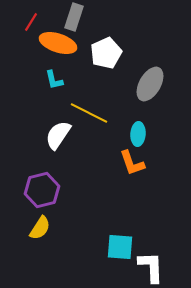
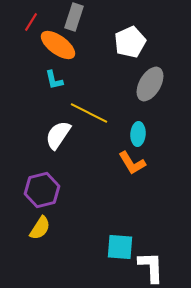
orange ellipse: moved 2 px down; rotated 18 degrees clockwise
white pentagon: moved 24 px right, 11 px up
orange L-shape: rotated 12 degrees counterclockwise
